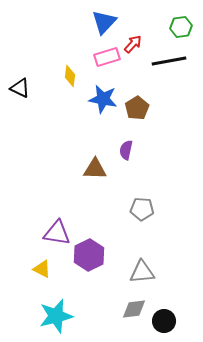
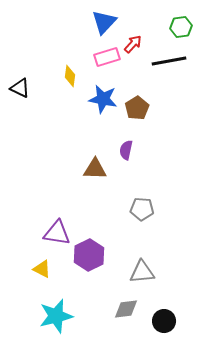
gray diamond: moved 8 px left
